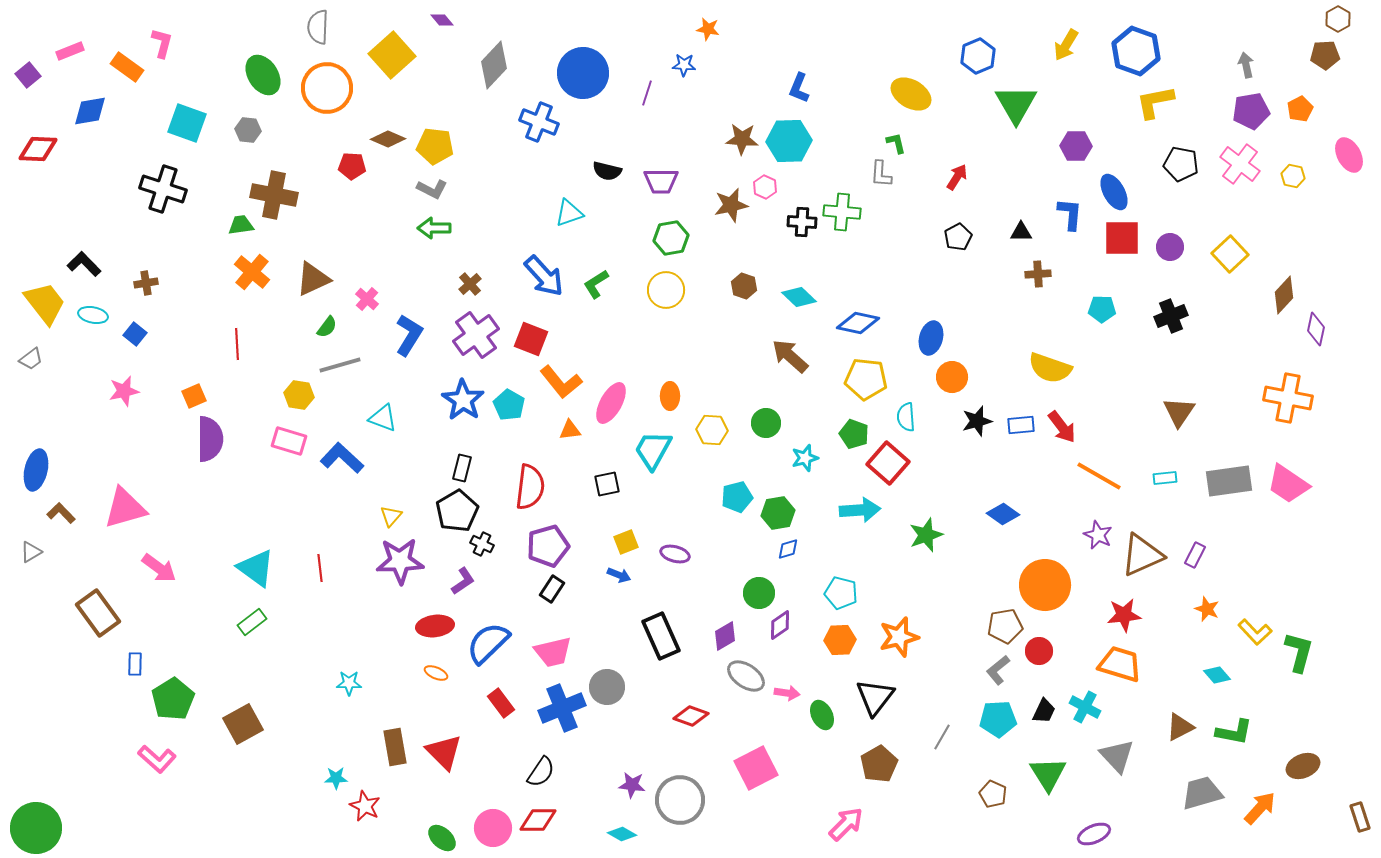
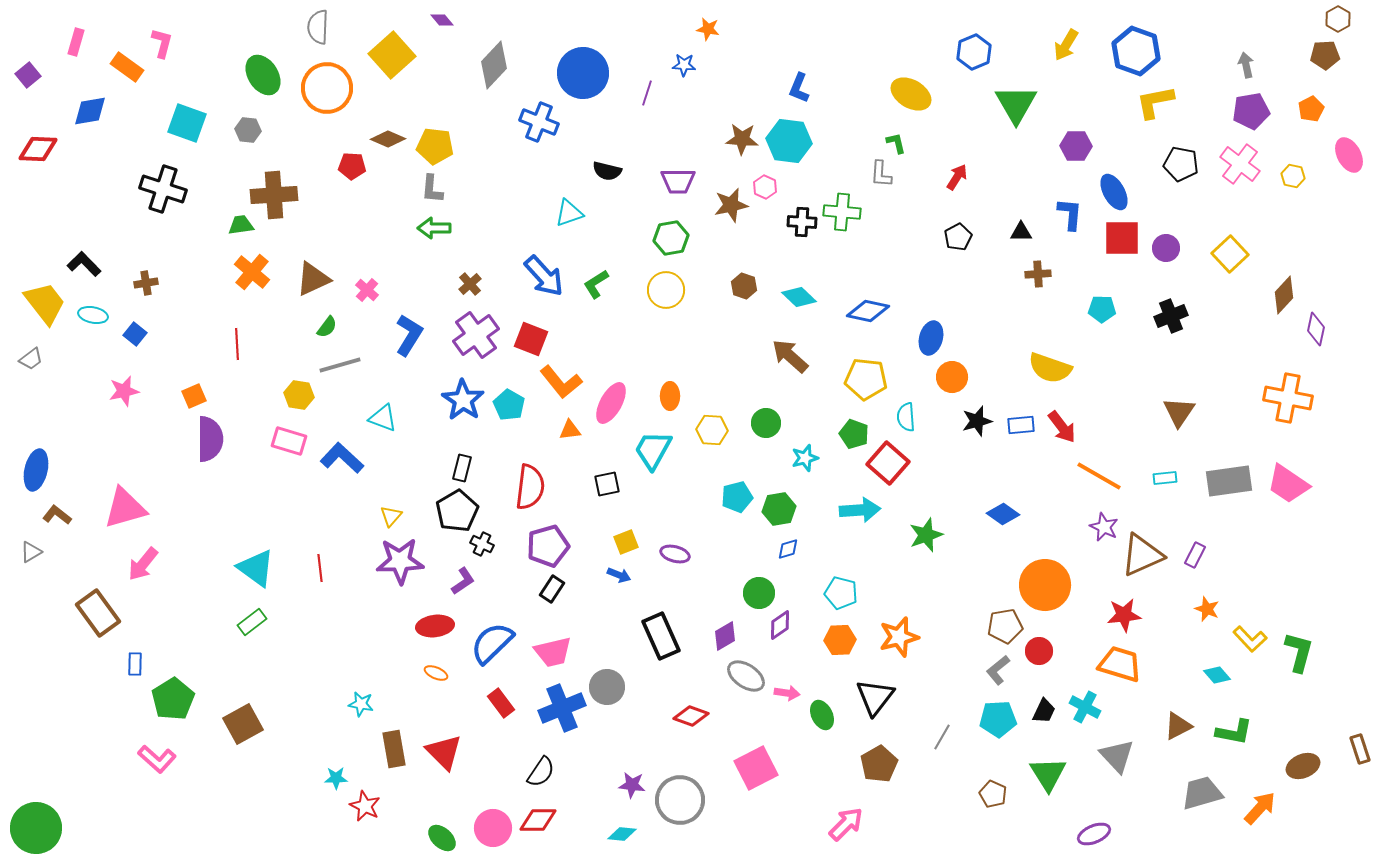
pink rectangle at (70, 51): moved 6 px right, 9 px up; rotated 52 degrees counterclockwise
blue hexagon at (978, 56): moved 4 px left, 4 px up
orange pentagon at (1300, 109): moved 11 px right
cyan hexagon at (789, 141): rotated 9 degrees clockwise
purple trapezoid at (661, 181): moved 17 px right
gray L-shape at (432, 189): rotated 68 degrees clockwise
brown cross at (274, 195): rotated 15 degrees counterclockwise
purple circle at (1170, 247): moved 4 px left, 1 px down
pink cross at (367, 299): moved 9 px up
blue diamond at (858, 323): moved 10 px right, 12 px up
brown L-shape at (61, 513): moved 4 px left, 2 px down; rotated 8 degrees counterclockwise
green hexagon at (778, 513): moved 1 px right, 4 px up
purple star at (1098, 535): moved 6 px right, 8 px up
pink arrow at (159, 568): moved 16 px left, 4 px up; rotated 93 degrees clockwise
yellow L-shape at (1255, 632): moved 5 px left, 7 px down
blue semicircle at (488, 643): moved 4 px right
cyan star at (349, 683): moved 12 px right, 21 px down; rotated 10 degrees clockwise
brown triangle at (1180, 727): moved 2 px left, 1 px up
brown rectangle at (395, 747): moved 1 px left, 2 px down
brown rectangle at (1360, 817): moved 68 px up
cyan diamond at (622, 834): rotated 24 degrees counterclockwise
